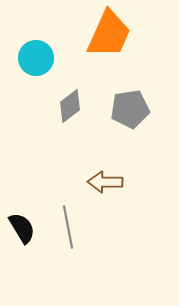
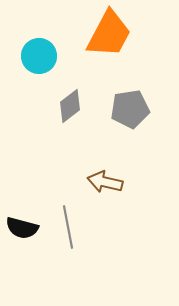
orange trapezoid: rotated 4 degrees clockwise
cyan circle: moved 3 px right, 2 px up
brown arrow: rotated 12 degrees clockwise
black semicircle: rotated 136 degrees clockwise
